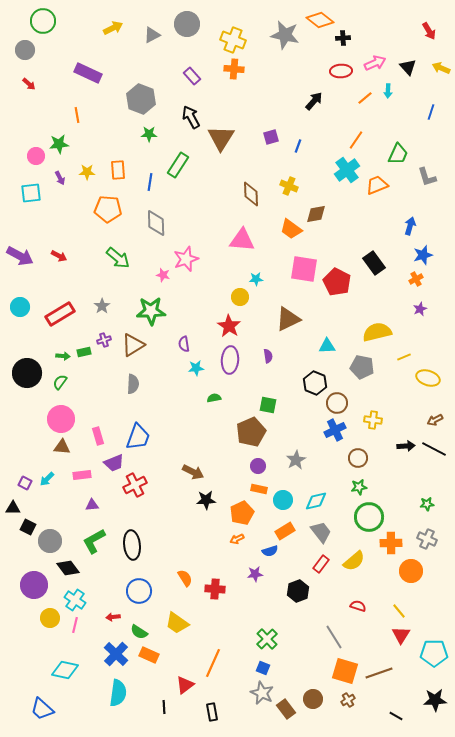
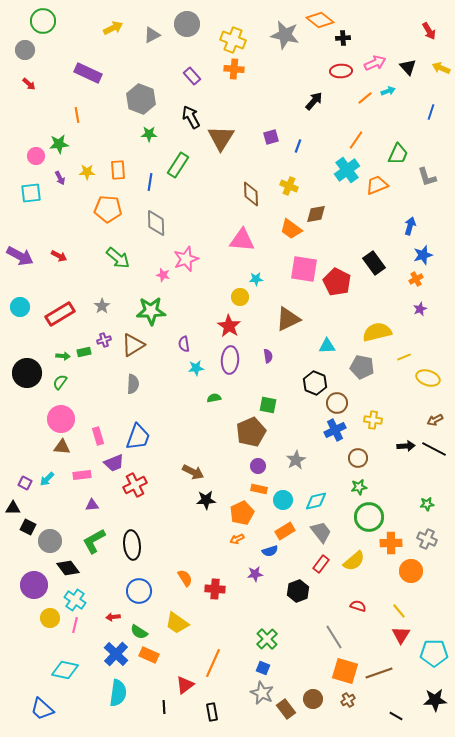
cyan arrow at (388, 91): rotated 112 degrees counterclockwise
